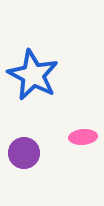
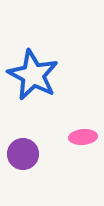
purple circle: moved 1 px left, 1 px down
